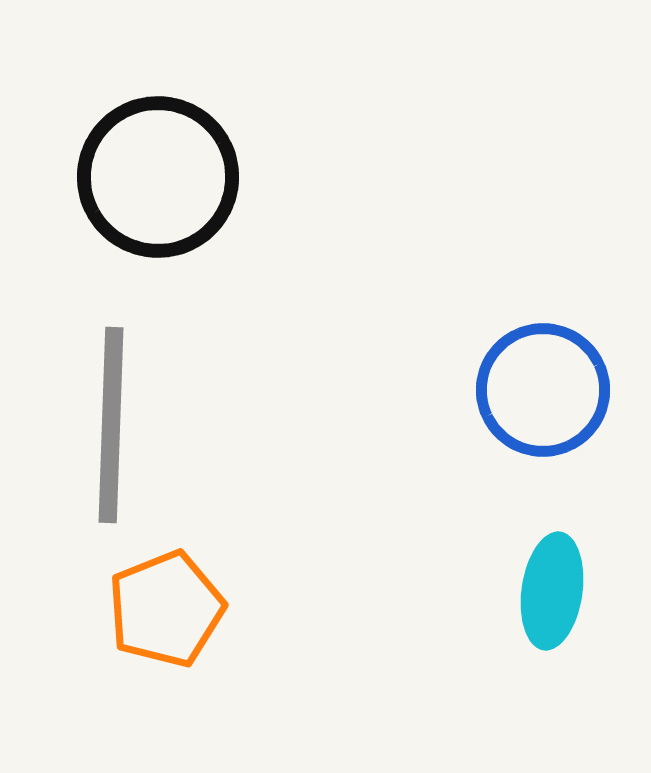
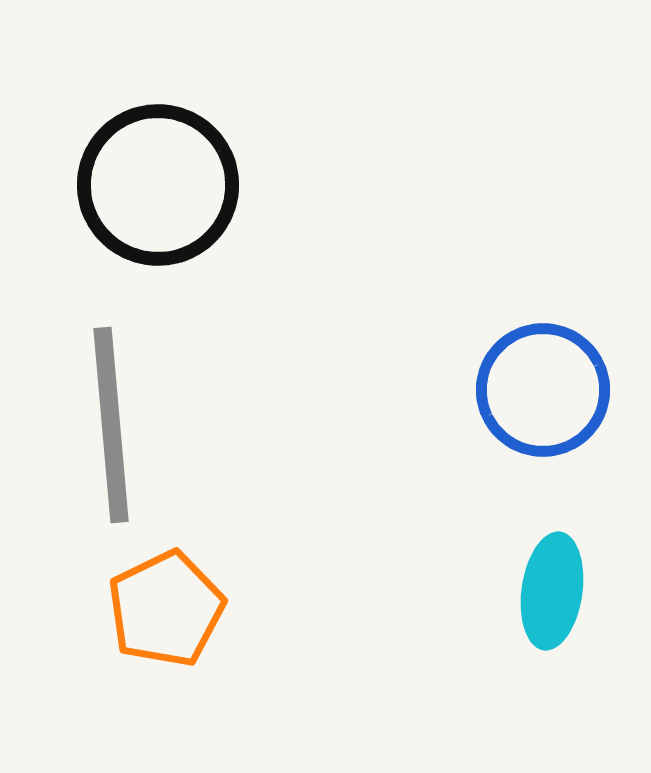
black circle: moved 8 px down
gray line: rotated 7 degrees counterclockwise
orange pentagon: rotated 4 degrees counterclockwise
